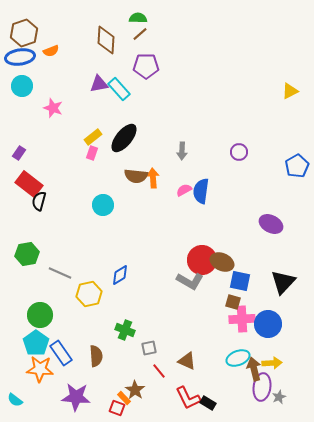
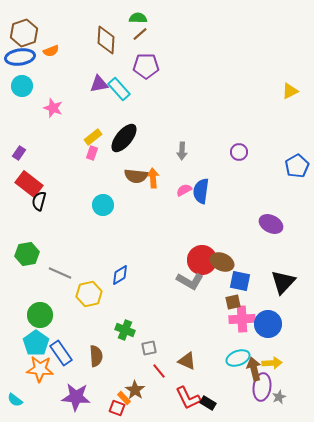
brown square at (233, 302): rotated 28 degrees counterclockwise
